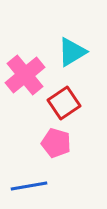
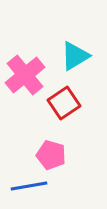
cyan triangle: moved 3 px right, 4 px down
pink pentagon: moved 5 px left, 12 px down
